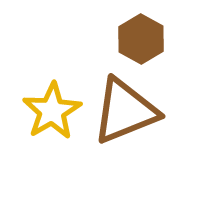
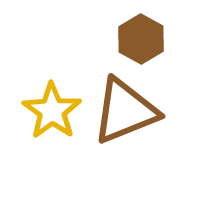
yellow star: rotated 6 degrees counterclockwise
